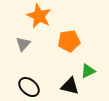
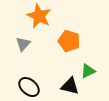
orange pentagon: rotated 25 degrees clockwise
